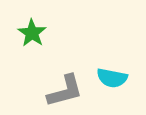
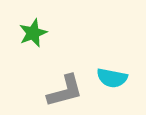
green star: moved 1 px right; rotated 16 degrees clockwise
